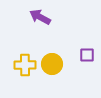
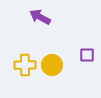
yellow circle: moved 1 px down
